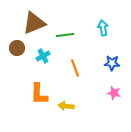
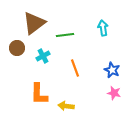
brown triangle: rotated 15 degrees counterclockwise
blue star: moved 7 px down; rotated 21 degrees clockwise
